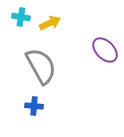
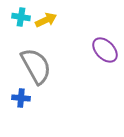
yellow arrow: moved 4 px left, 3 px up
gray semicircle: moved 5 px left
blue cross: moved 13 px left, 8 px up
